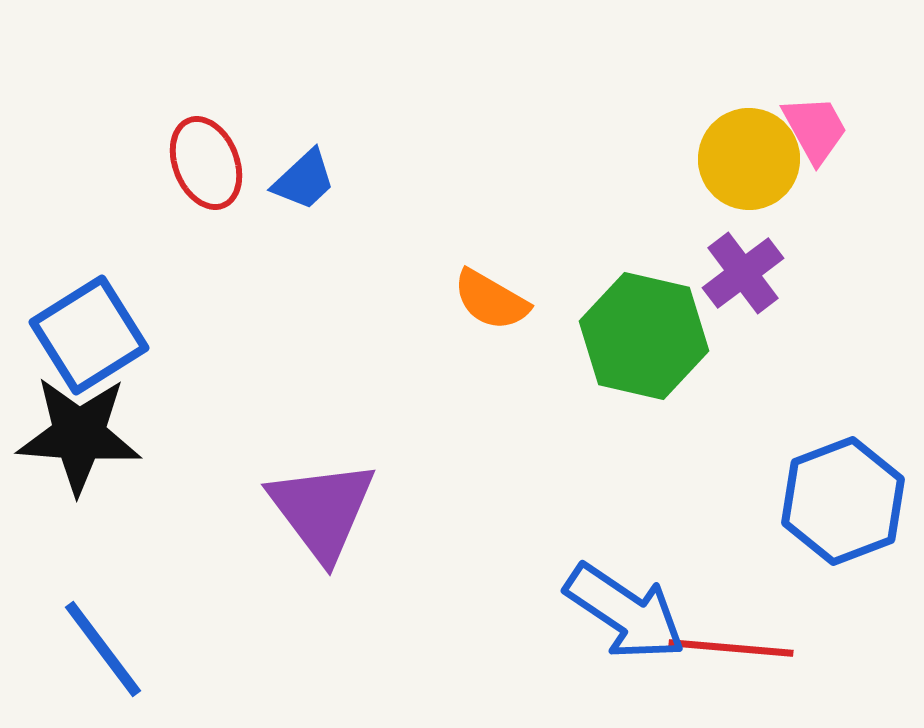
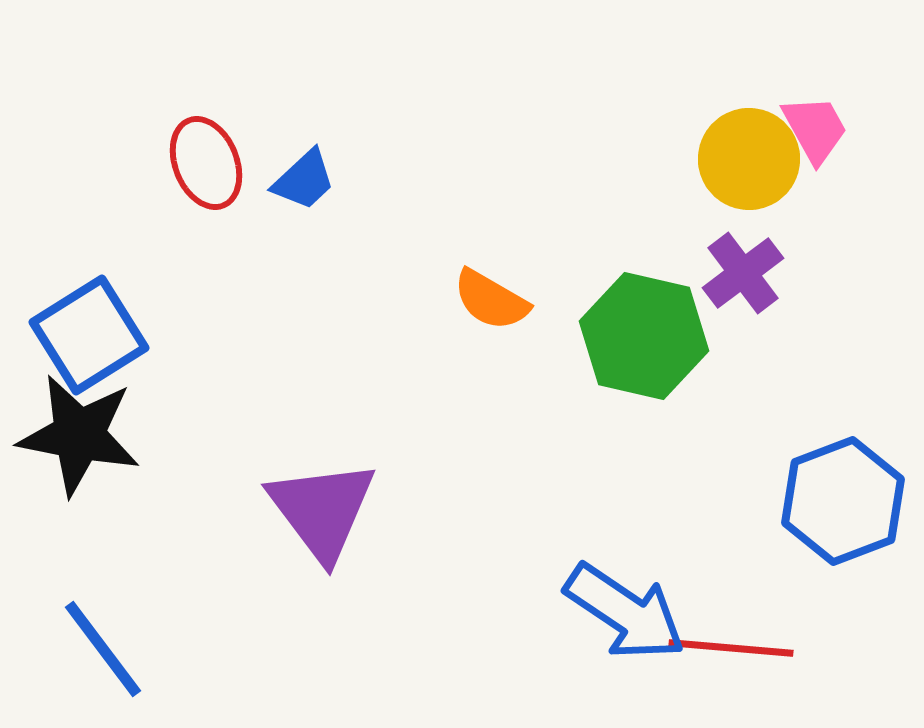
black star: rotated 7 degrees clockwise
